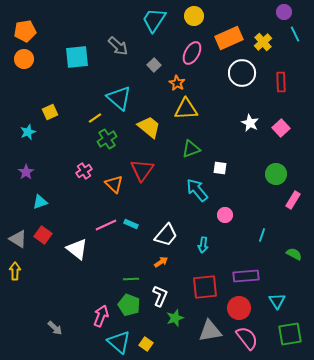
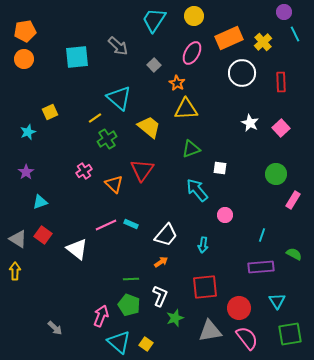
purple rectangle at (246, 276): moved 15 px right, 9 px up
